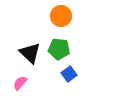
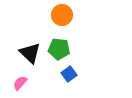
orange circle: moved 1 px right, 1 px up
